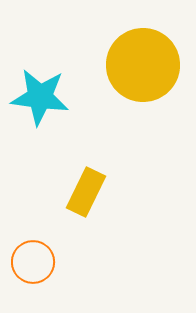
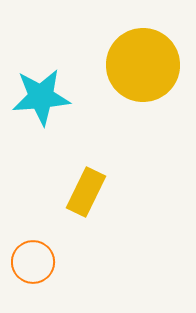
cyan star: moved 1 px right; rotated 12 degrees counterclockwise
